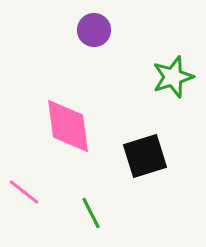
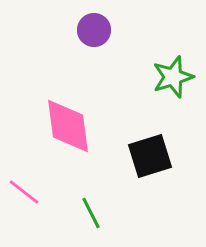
black square: moved 5 px right
